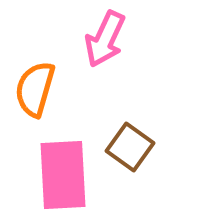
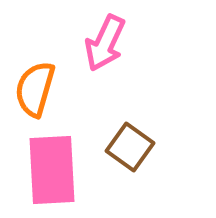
pink arrow: moved 4 px down
pink rectangle: moved 11 px left, 5 px up
